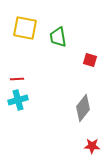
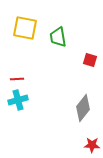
red star: moved 1 px up
